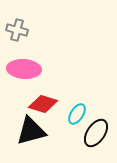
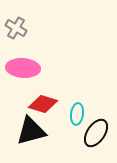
gray cross: moved 1 px left, 2 px up; rotated 15 degrees clockwise
pink ellipse: moved 1 px left, 1 px up
cyan ellipse: rotated 25 degrees counterclockwise
